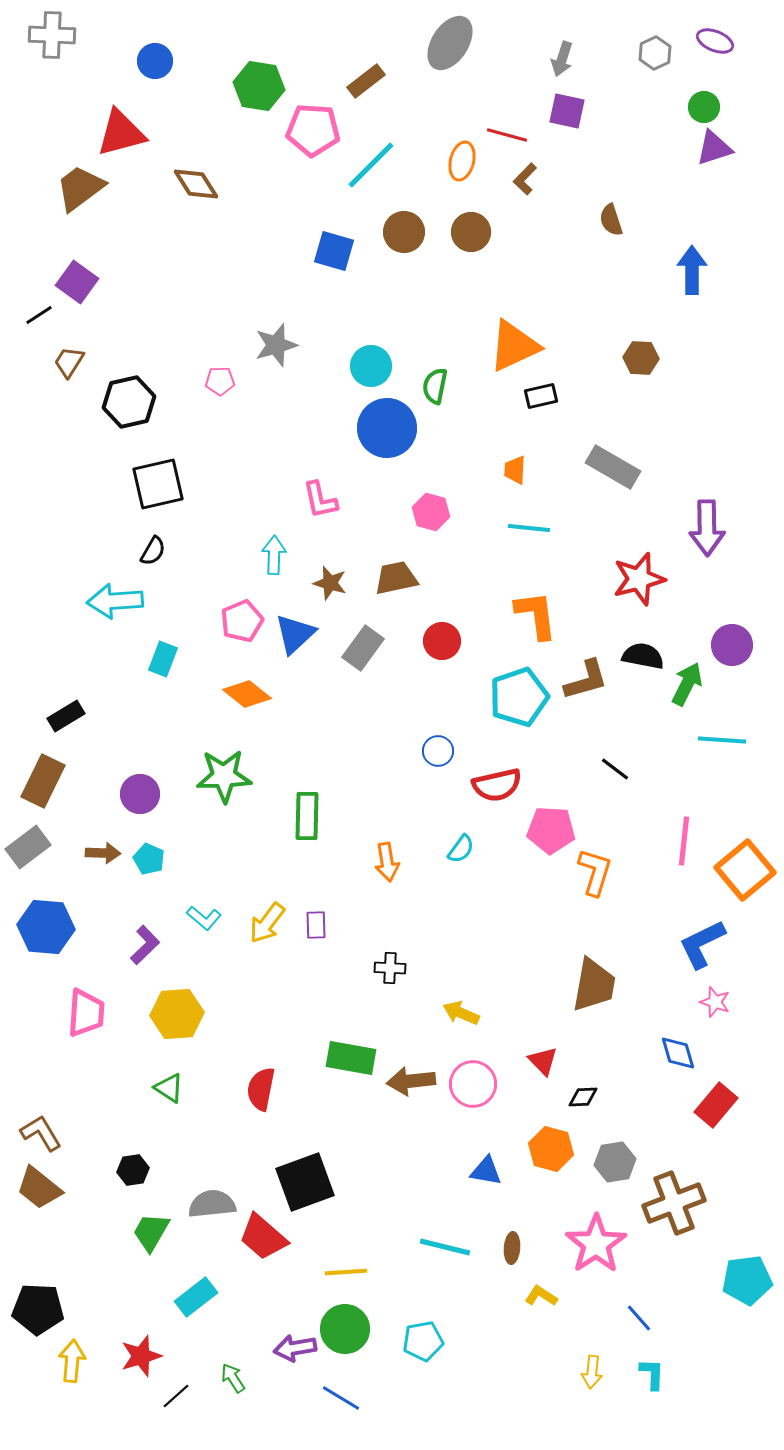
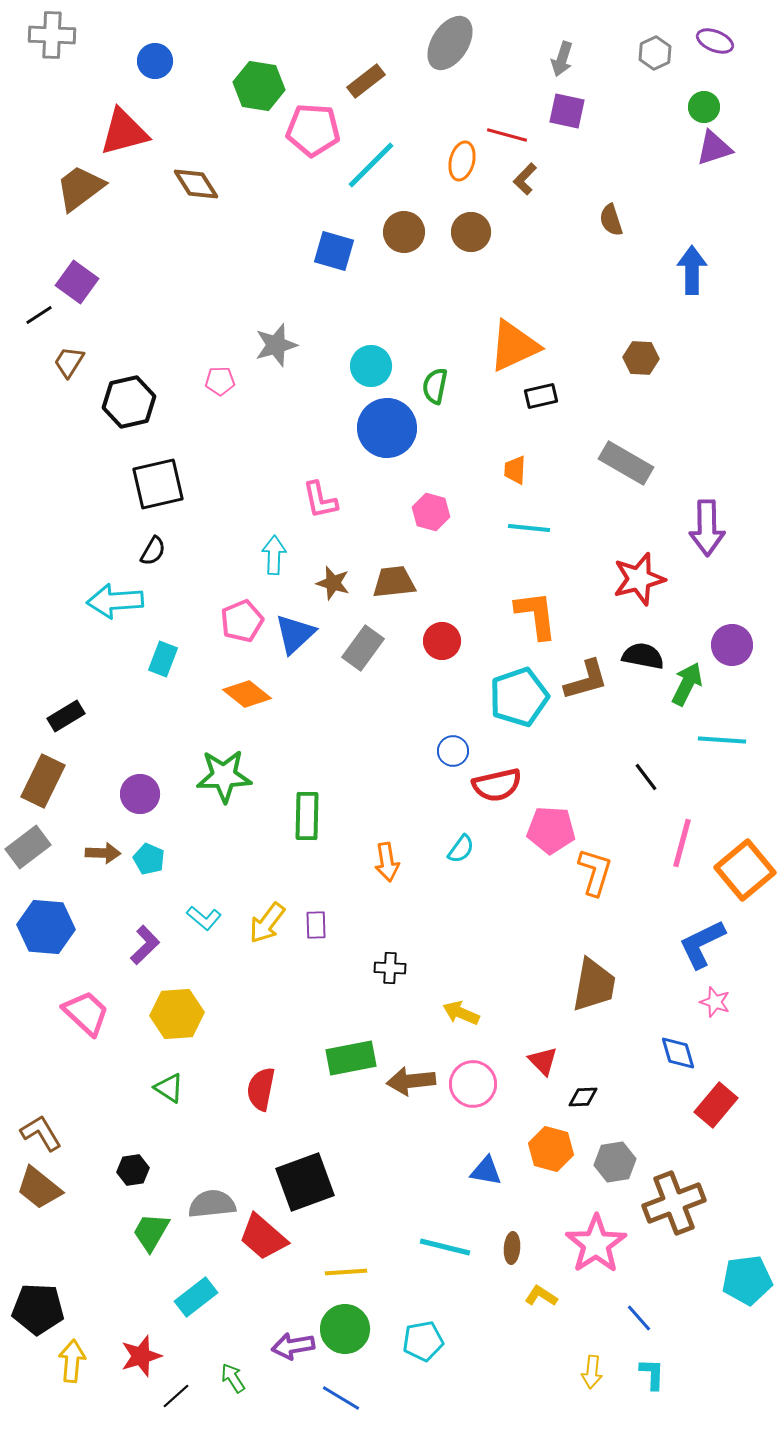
red triangle at (121, 133): moved 3 px right, 1 px up
gray rectangle at (613, 467): moved 13 px right, 4 px up
brown trapezoid at (396, 578): moved 2 px left, 4 px down; rotated 6 degrees clockwise
brown star at (330, 583): moved 3 px right
blue circle at (438, 751): moved 15 px right
black line at (615, 769): moved 31 px right, 8 px down; rotated 16 degrees clockwise
pink line at (684, 841): moved 2 px left, 2 px down; rotated 9 degrees clockwise
pink trapezoid at (86, 1013): rotated 51 degrees counterclockwise
green rectangle at (351, 1058): rotated 21 degrees counterclockwise
purple arrow at (295, 1348): moved 2 px left, 2 px up
